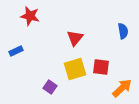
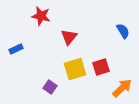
red star: moved 11 px right
blue semicircle: rotated 21 degrees counterclockwise
red triangle: moved 6 px left, 1 px up
blue rectangle: moved 2 px up
red square: rotated 24 degrees counterclockwise
